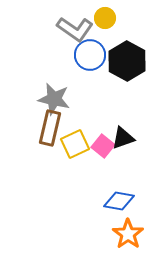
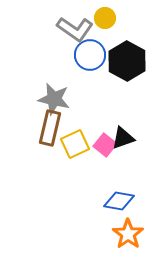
pink square: moved 2 px right, 1 px up
